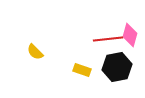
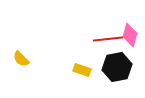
yellow semicircle: moved 14 px left, 7 px down
